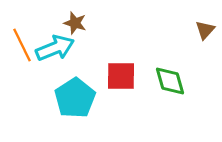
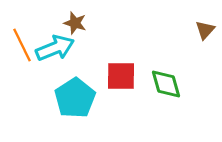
green diamond: moved 4 px left, 3 px down
